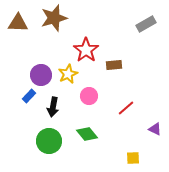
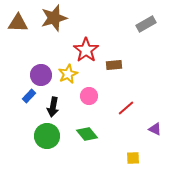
green circle: moved 2 px left, 5 px up
